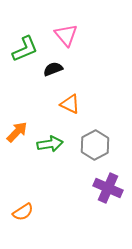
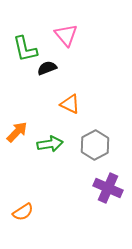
green L-shape: rotated 100 degrees clockwise
black semicircle: moved 6 px left, 1 px up
